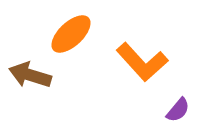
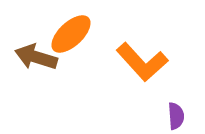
brown arrow: moved 6 px right, 18 px up
purple semicircle: moved 2 px left, 6 px down; rotated 44 degrees counterclockwise
